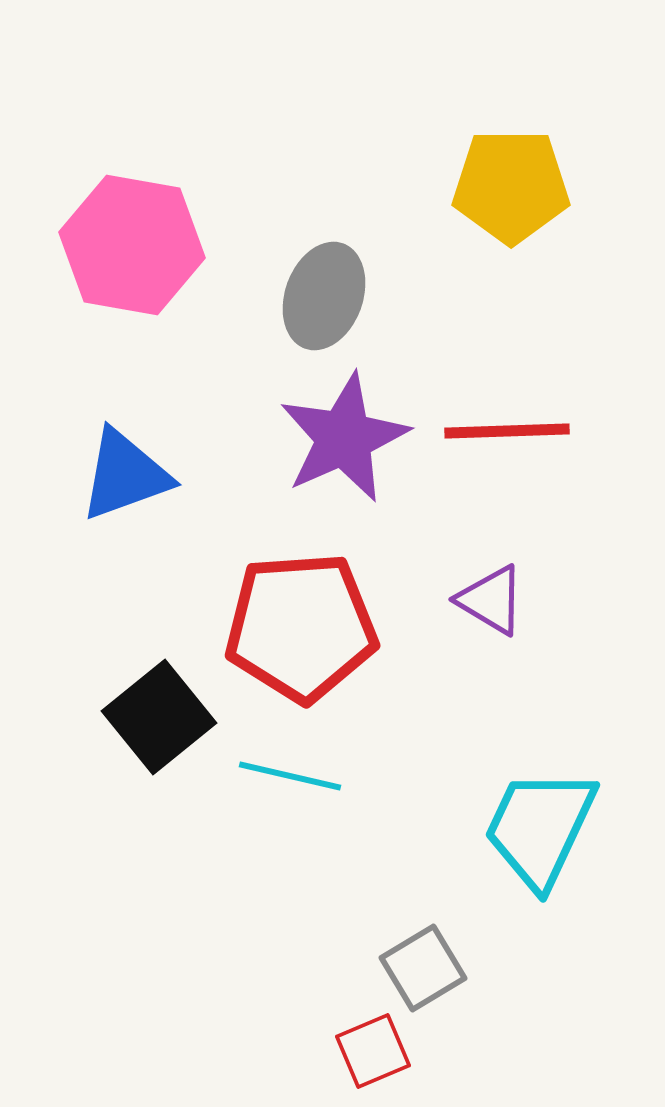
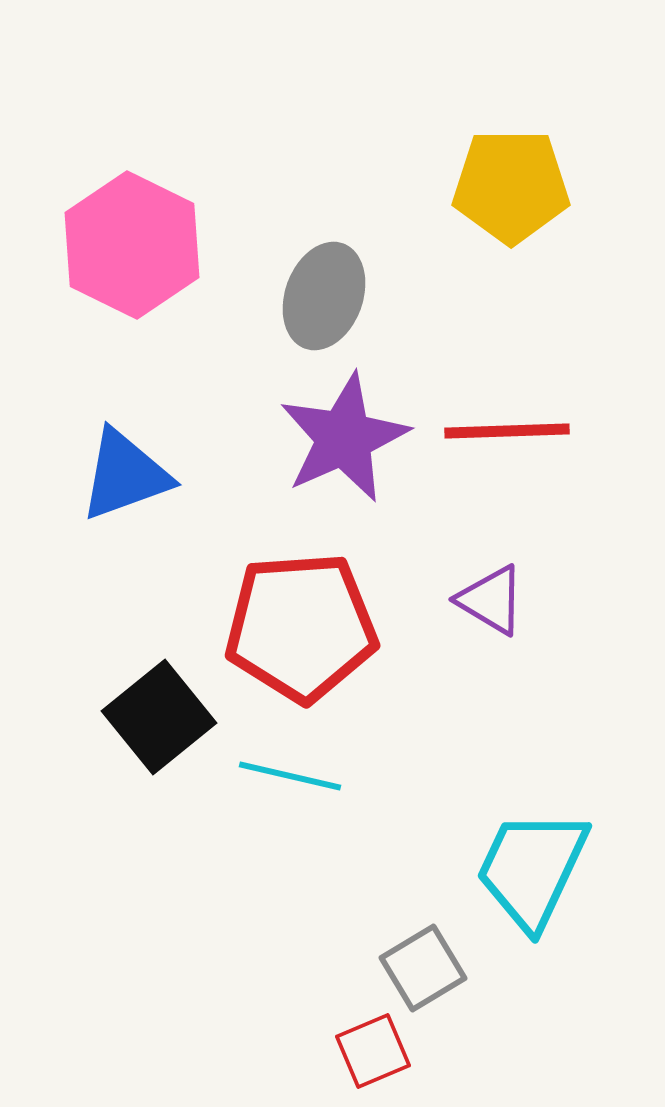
pink hexagon: rotated 16 degrees clockwise
cyan trapezoid: moved 8 px left, 41 px down
